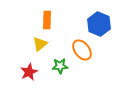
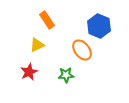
orange rectangle: rotated 36 degrees counterclockwise
blue hexagon: moved 2 px down
yellow triangle: moved 3 px left, 1 px down; rotated 14 degrees clockwise
green star: moved 6 px right, 9 px down
